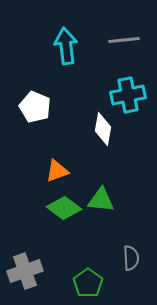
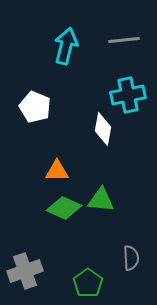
cyan arrow: rotated 21 degrees clockwise
orange triangle: rotated 20 degrees clockwise
green diamond: rotated 12 degrees counterclockwise
